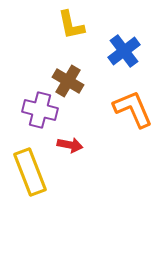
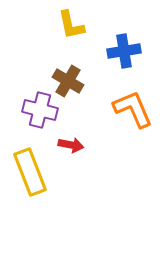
blue cross: rotated 28 degrees clockwise
red arrow: moved 1 px right
